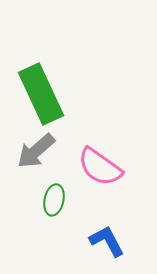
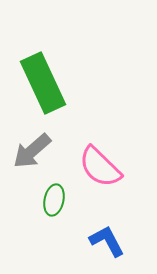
green rectangle: moved 2 px right, 11 px up
gray arrow: moved 4 px left
pink semicircle: rotated 9 degrees clockwise
